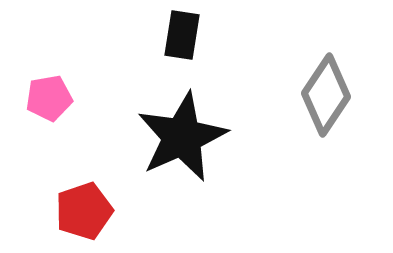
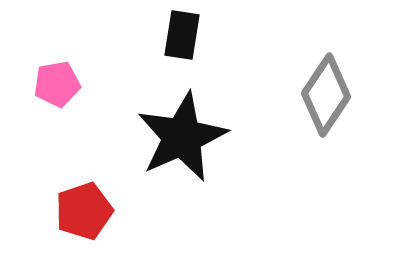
pink pentagon: moved 8 px right, 14 px up
